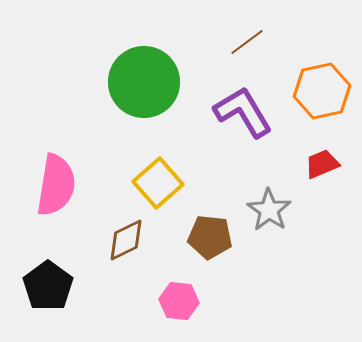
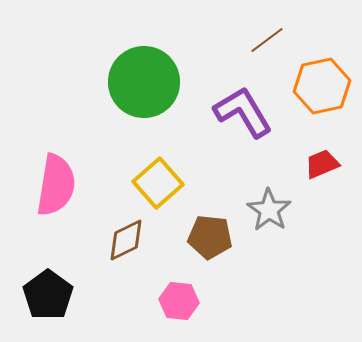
brown line: moved 20 px right, 2 px up
orange hexagon: moved 5 px up
black pentagon: moved 9 px down
